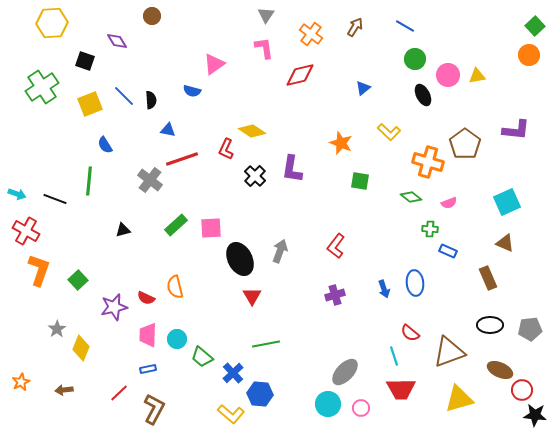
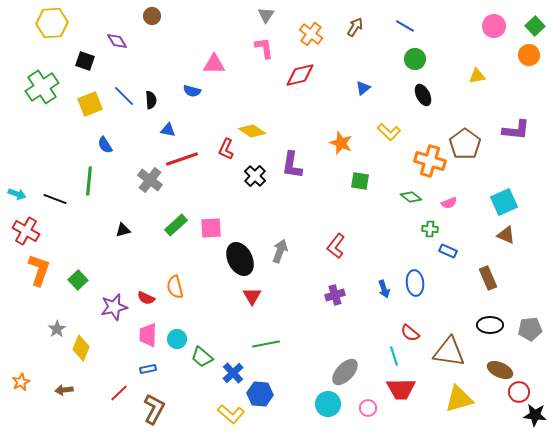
pink triangle at (214, 64): rotated 35 degrees clockwise
pink circle at (448, 75): moved 46 px right, 49 px up
orange cross at (428, 162): moved 2 px right, 1 px up
purple L-shape at (292, 169): moved 4 px up
cyan square at (507, 202): moved 3 px left
brown triangle at (505, 243): moved 1 px right, 8 px up
brown triangle at (449, 352): rotated 28 degrees clockwise
red circle at (522, 390): moved 3 px left, 2 px down
pink circle at (361, 408): moved 7 px right
